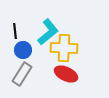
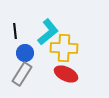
blue circle: moved 2 px right, 3 px down
